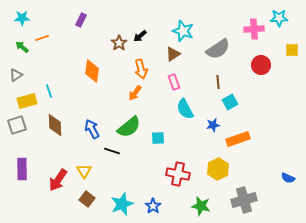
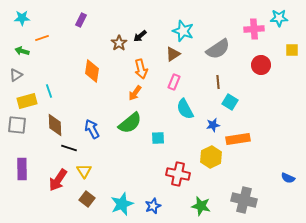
green arrow at (22, 47): moved 4 px down; rotated 24 degrees counterclockwise
pink rectangle at (174, 82): rotated 42 degrees clockwise
cyan square at (230, 102): rotated 28 degrees counterclockwise
gray square at (17, 125): rotated 24 degrees clockwise
green semicircle at (129, 127): moved 1 px right, 4 px up
orange rectangle at (238, 139): rotated 10 degrees clockwise
black line at (112, 151): moved 43 px left, 3 px up
yellow hexagon at (218, 169): moved 7 px left, 12 px up
gray cross at (244, 200): rotated 30 degrees clockwise
blue star at (153, 206): rotated 14 degrees clockwise
